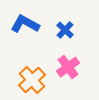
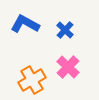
pink cross: rotated 10 degrees counterclockwise
orange cross: rotated 12 degrees clockwise
